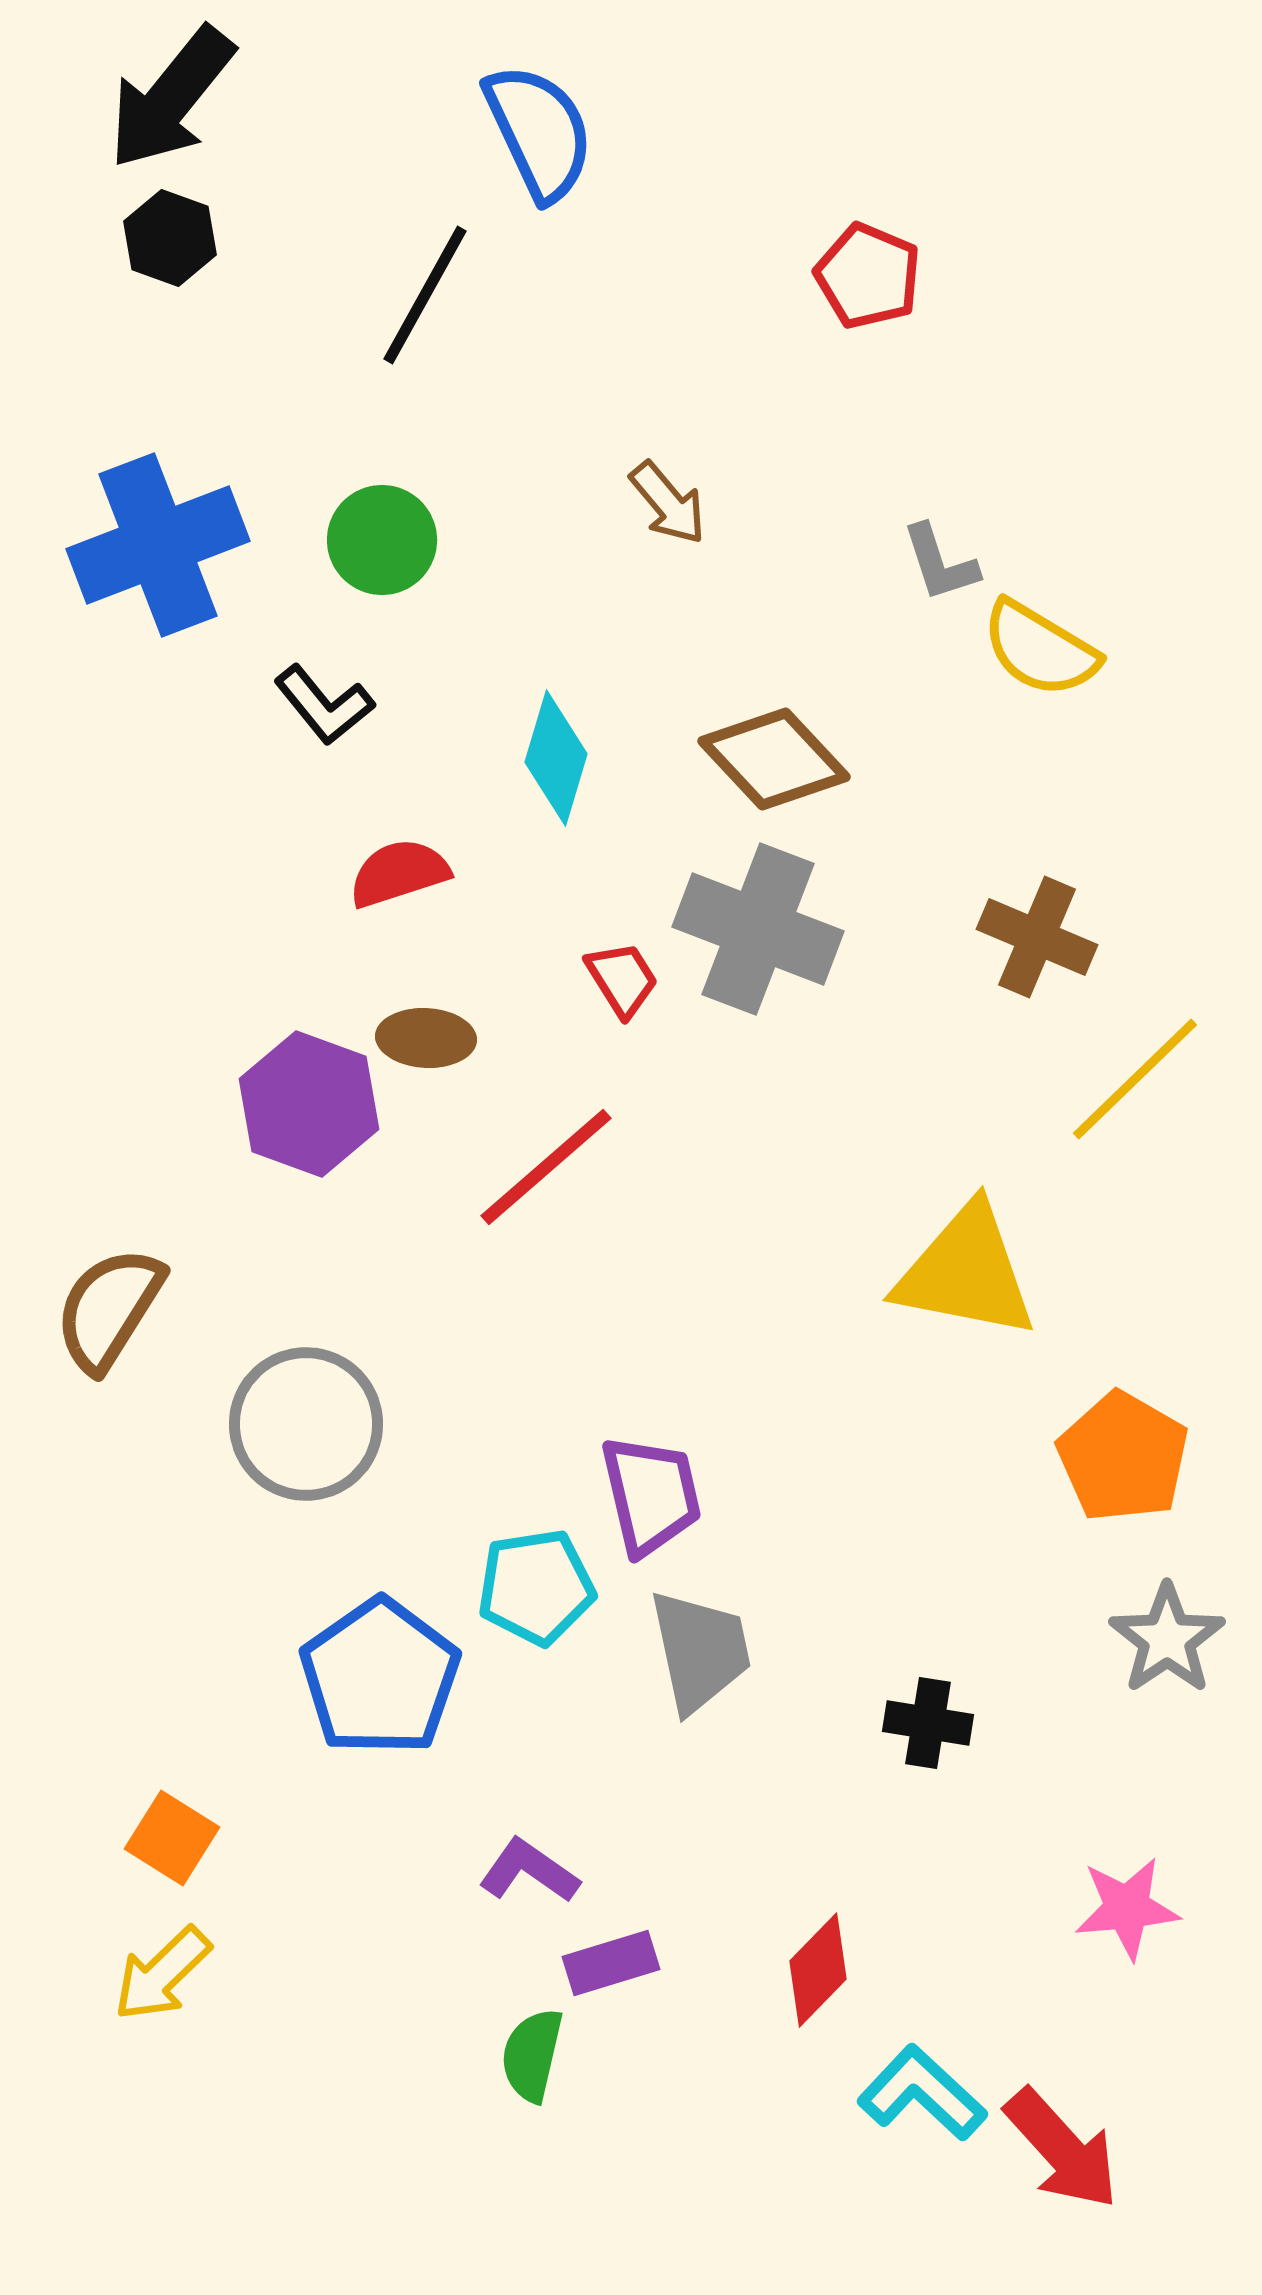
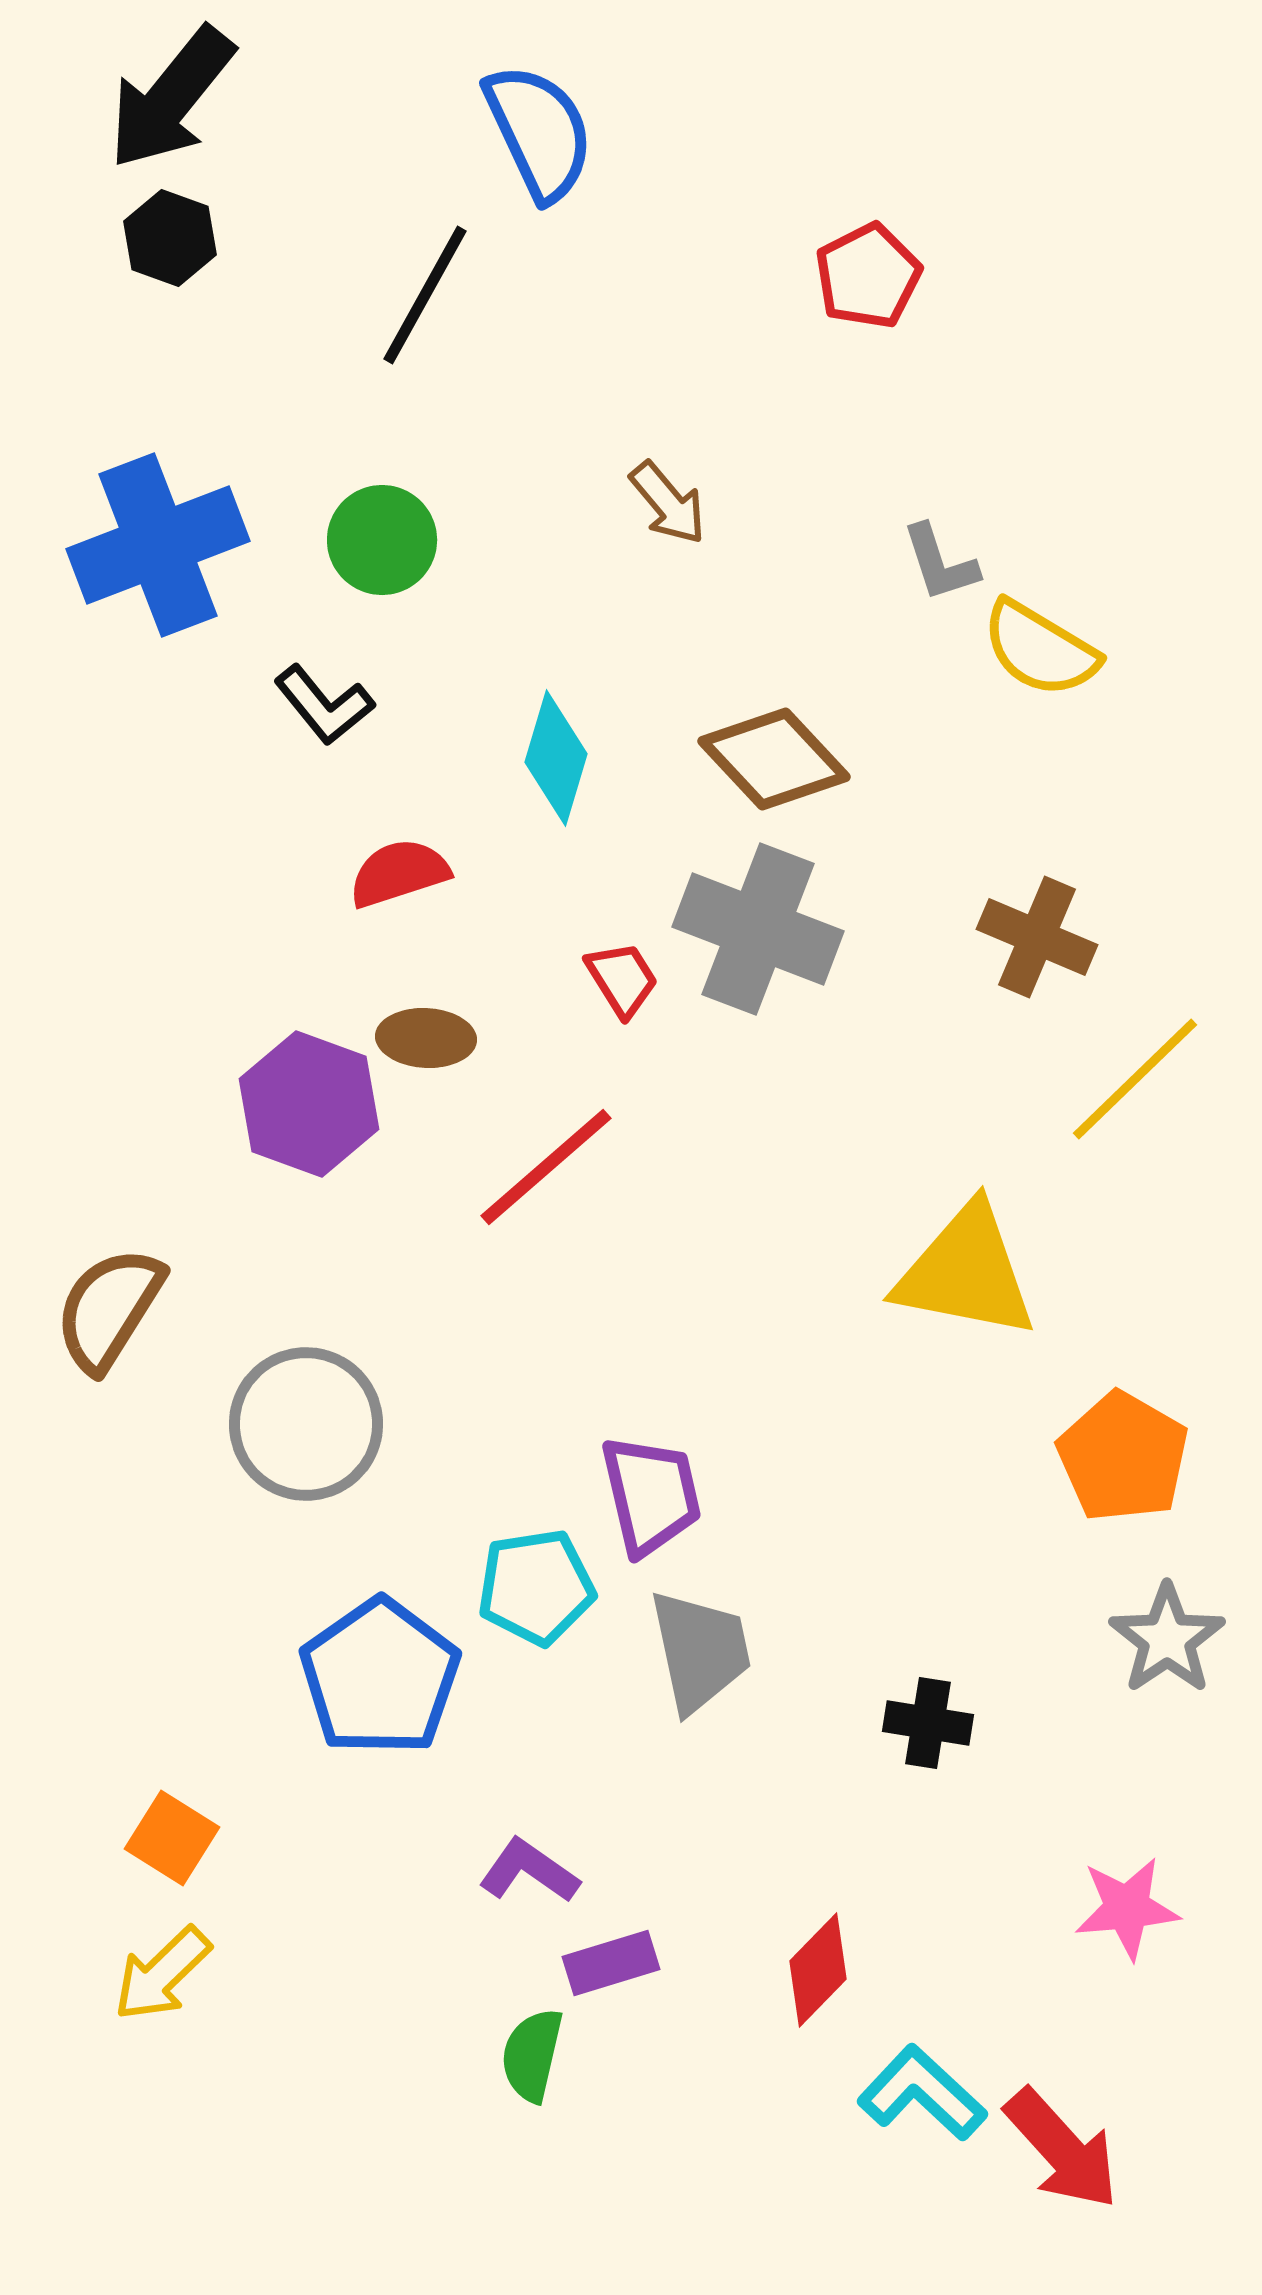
red pentagon: rotated 22 degrees clockwise
